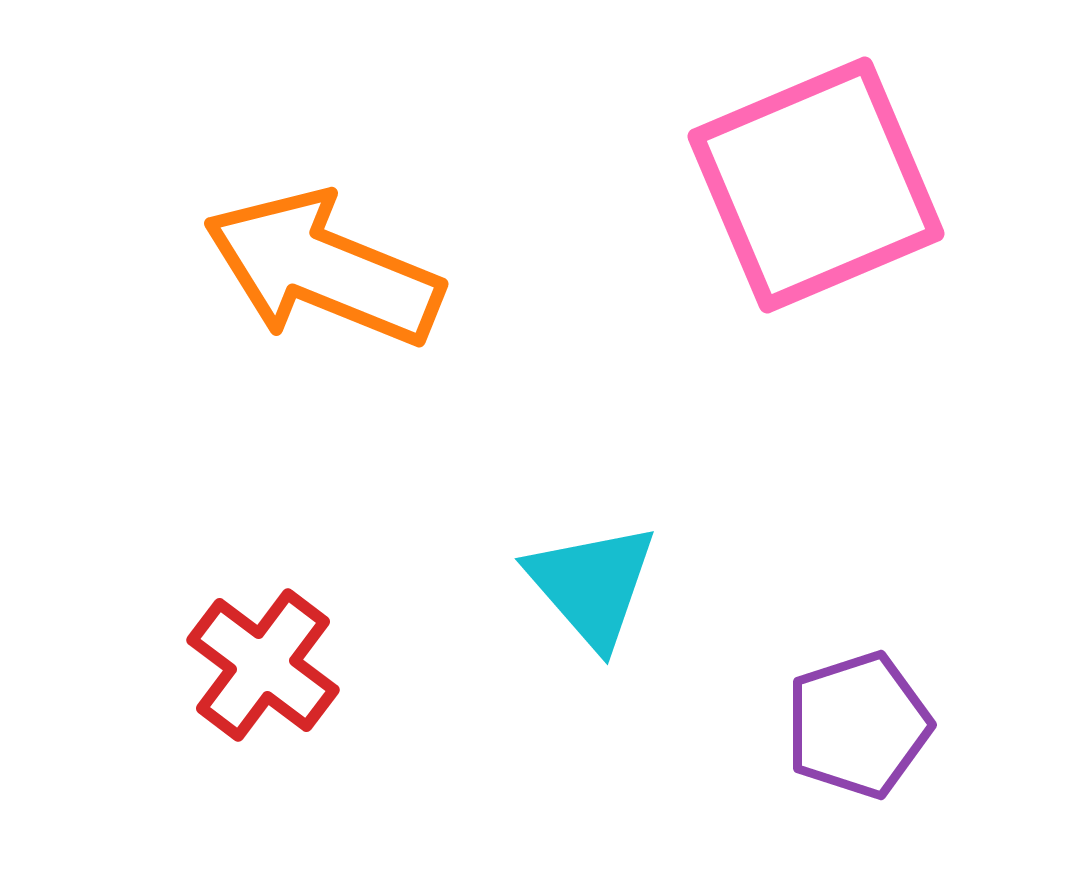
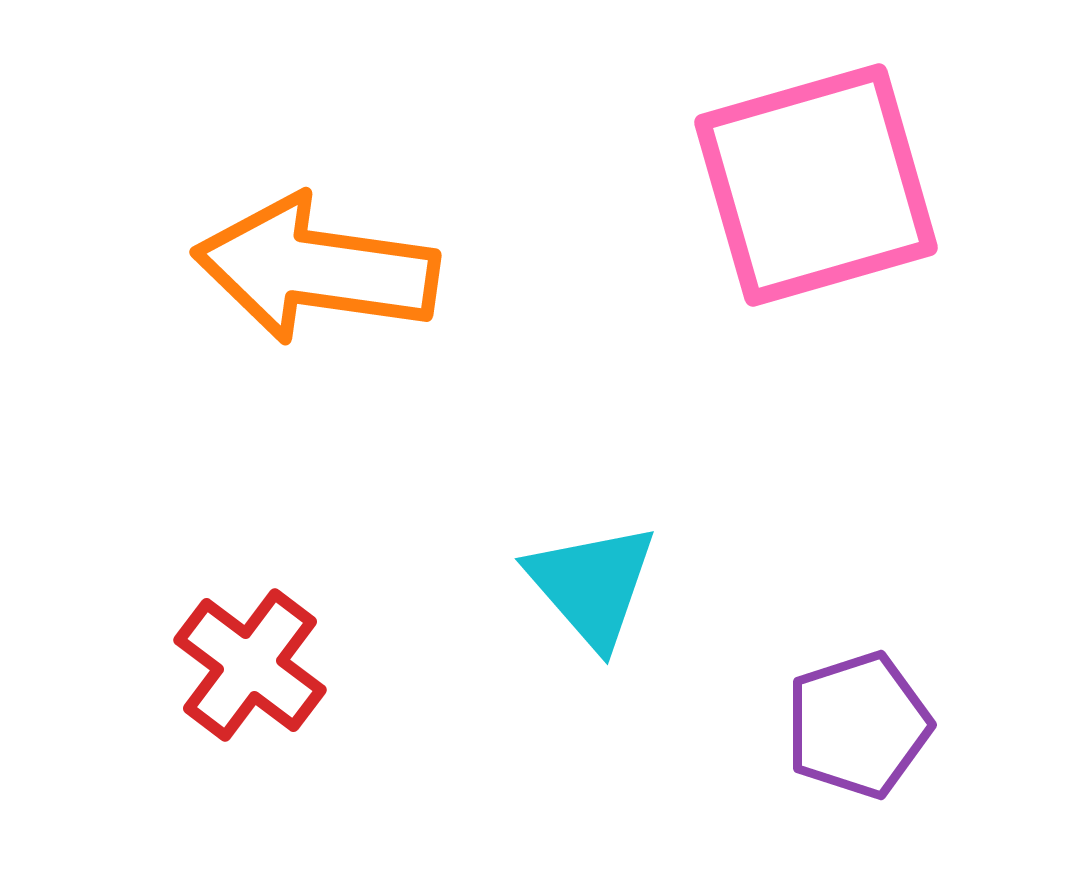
pink square: rotated 7 degrees clockwise
orange arrow: moved 7 px left; rotated 14 degrees counterclockwise
red cross: moved 13 px left
